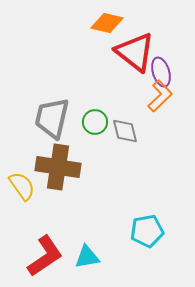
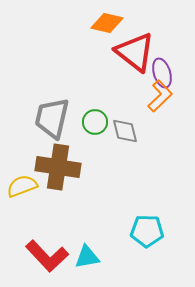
purple ellipse: moved 1 px right, 1 px down
yellow semicircle: rotated 76 degrees counterclockwise
cyan pentagon: rotated 12 degrees clockwise
red L-shape: moved 2 px right; rotated 81 degrees clockwise
